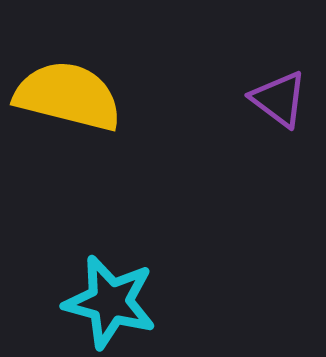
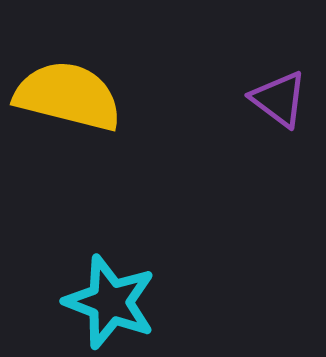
cyan star: rotated 6 degrees clockwise
